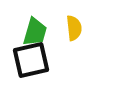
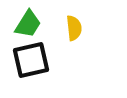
green trapezoid: moved 7 px left, 8 px up; rotated 16 degrees clockwise
